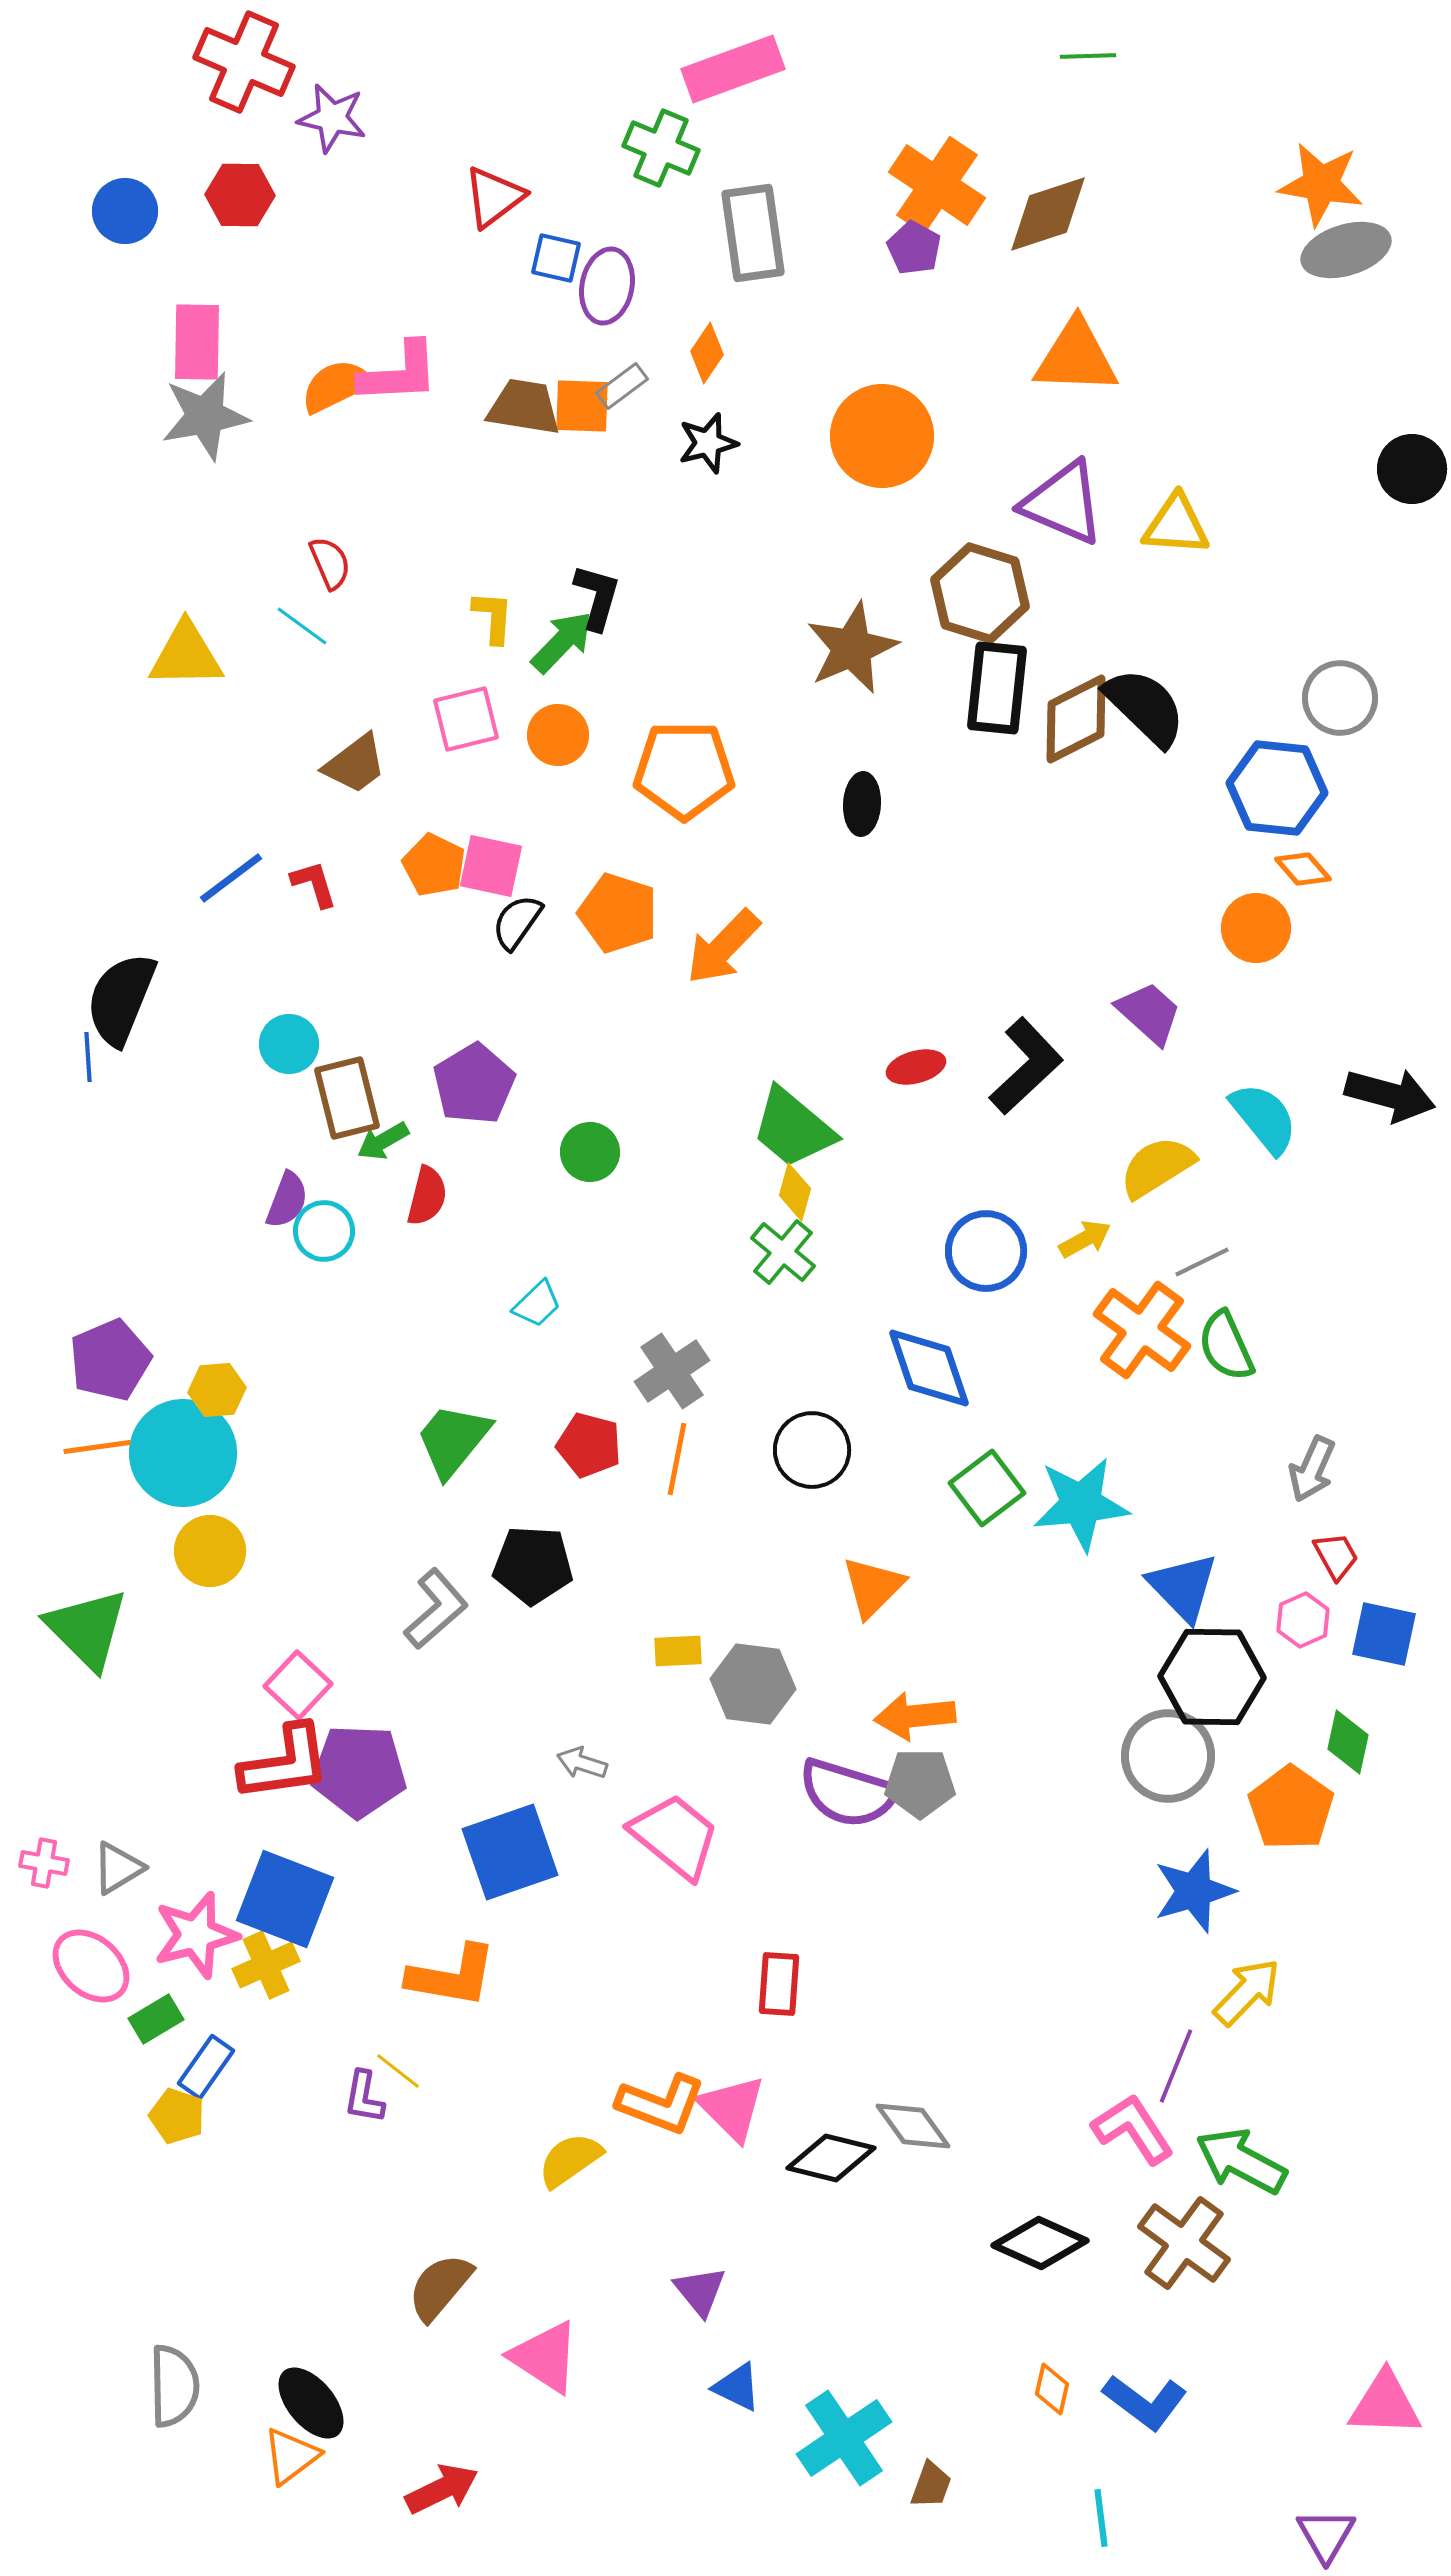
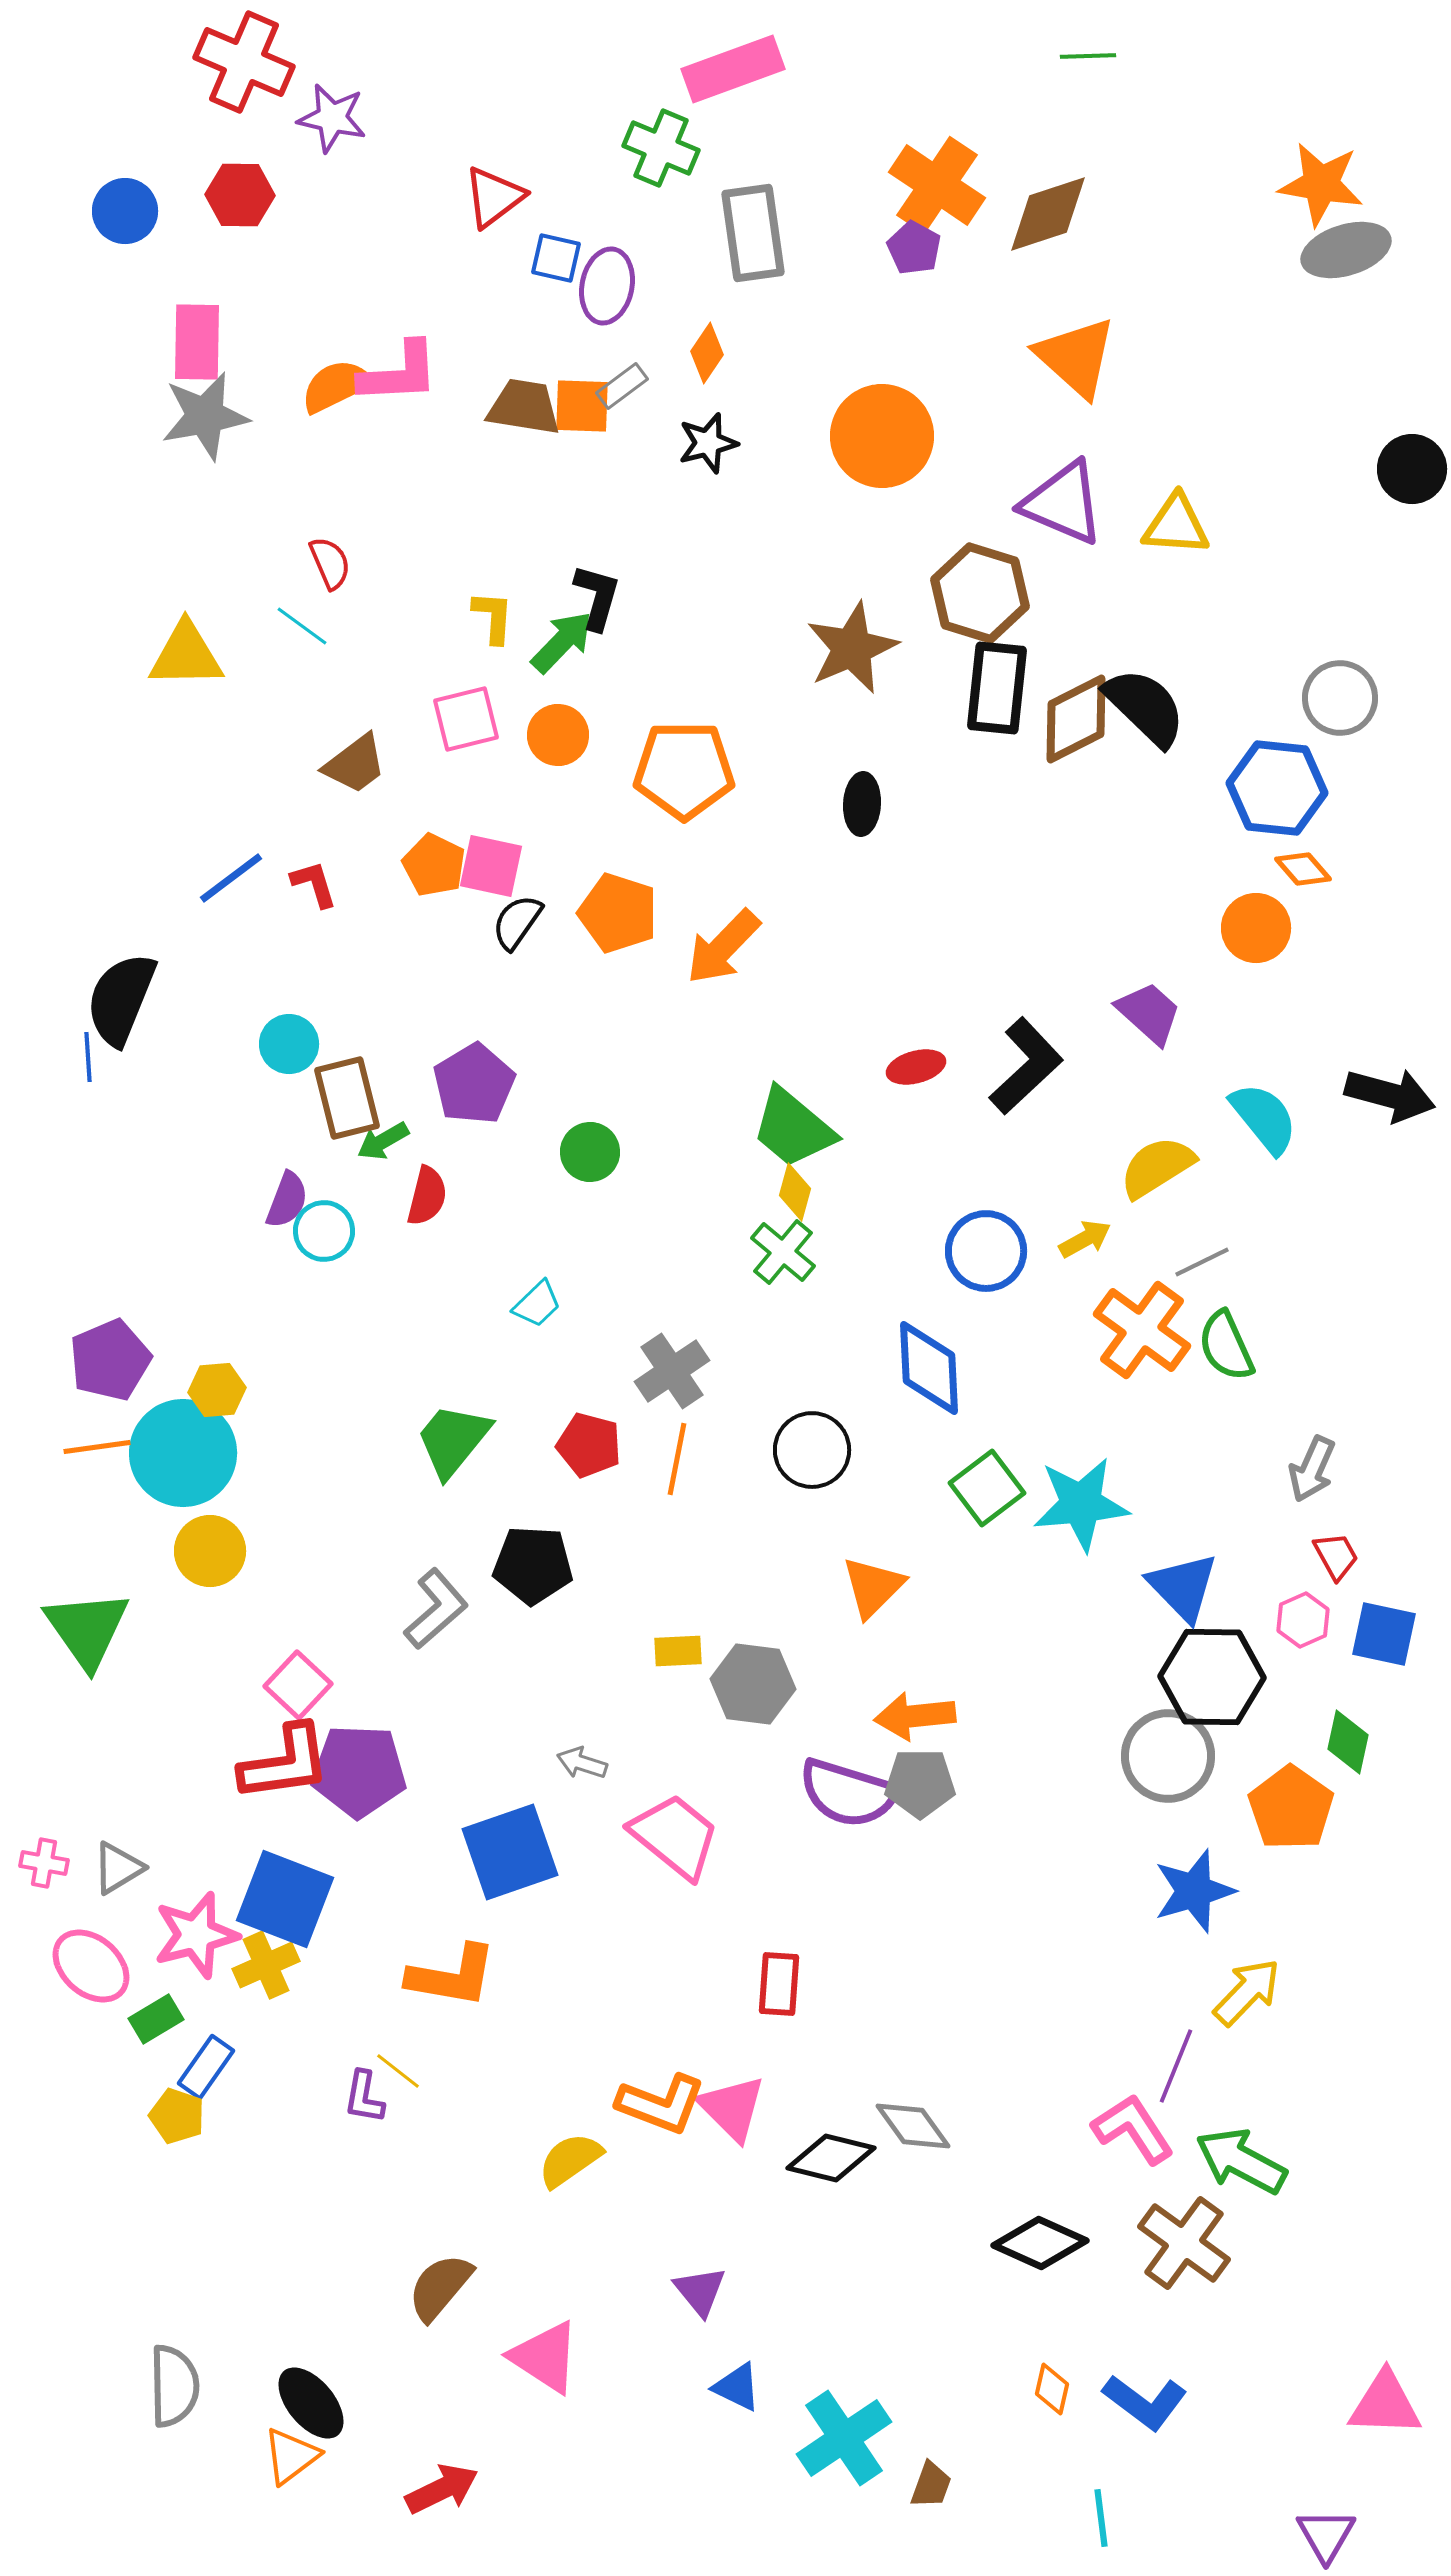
orange triangle at (1076, 357): rotated 40 degrees clockwise
blue diamond at (929, 1368): rotated 16 degrees clockwise
green triangle at (87, 1629): rotated 10 degrees clockwise
